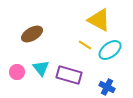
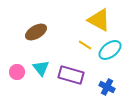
brown ellipse: moved 4 px right, 2 px up
purple rectangle: moved 2 px right
